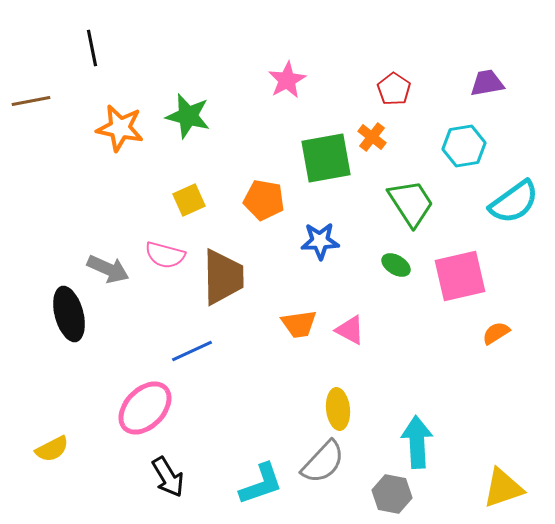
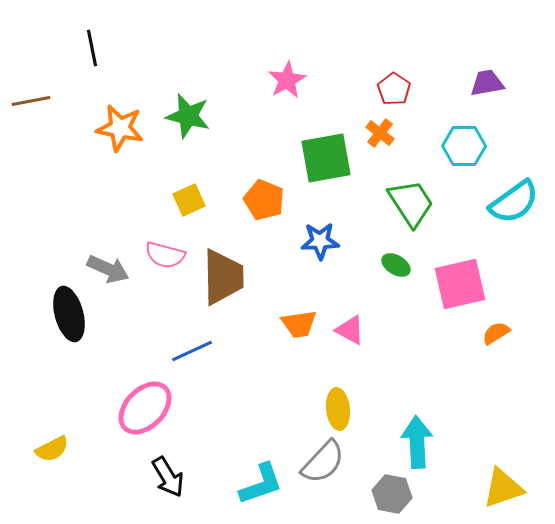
orange cross: moved 8 px right, 4 px up
cyan hexagon: rotated 9 degrees clockwise
orange pentagon: rotated 12 degrees clockwise
pink square: moved 8 px down
